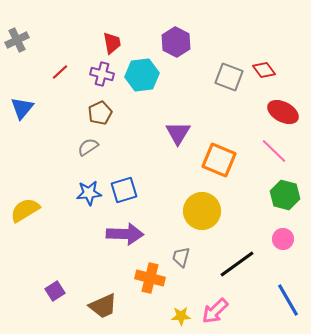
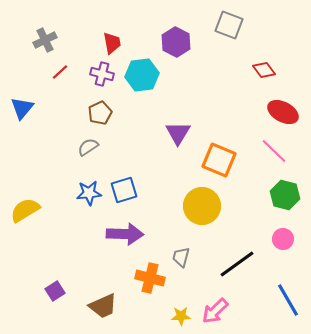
gray cross: moved 28 px right
gray square: moved 52 px up
yellow circle: moved 5 px up
